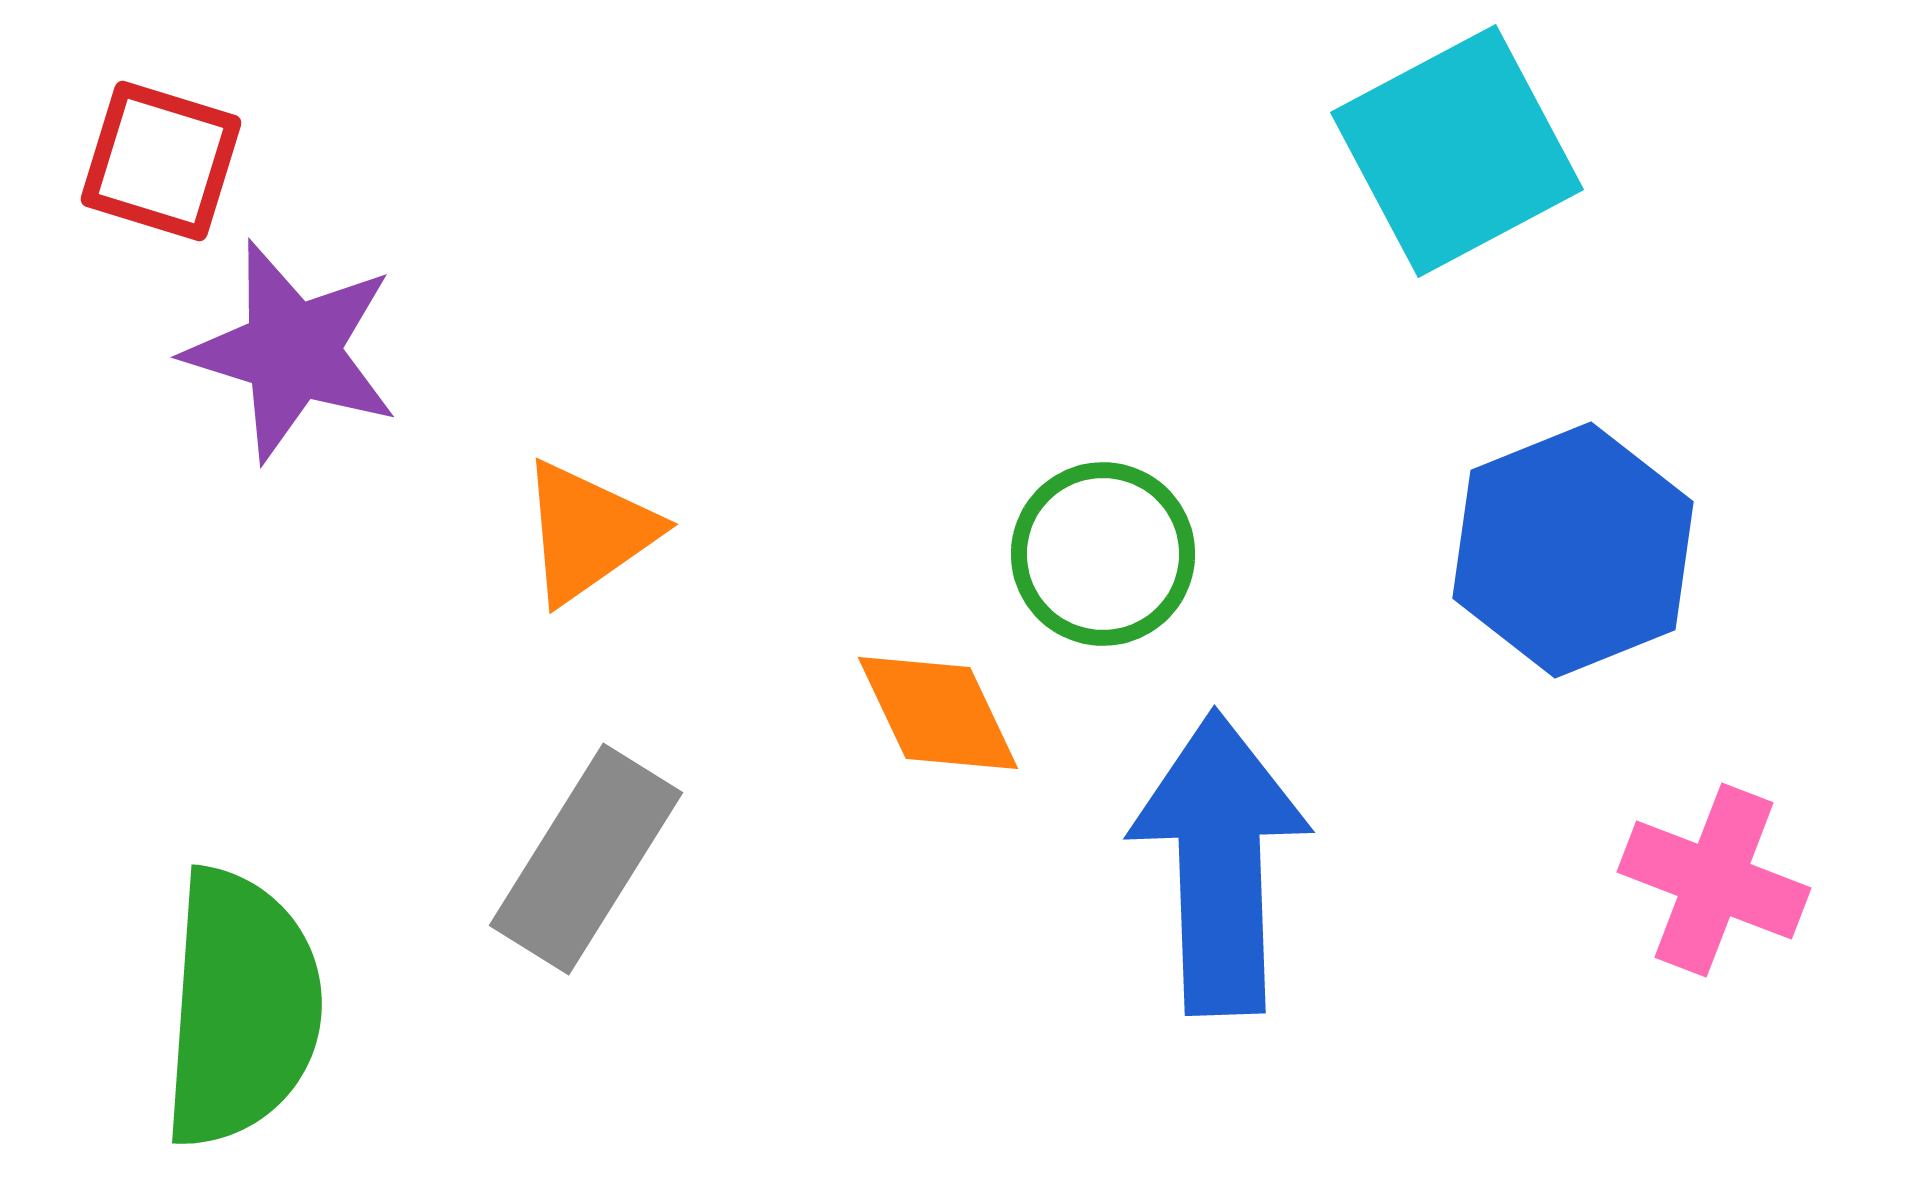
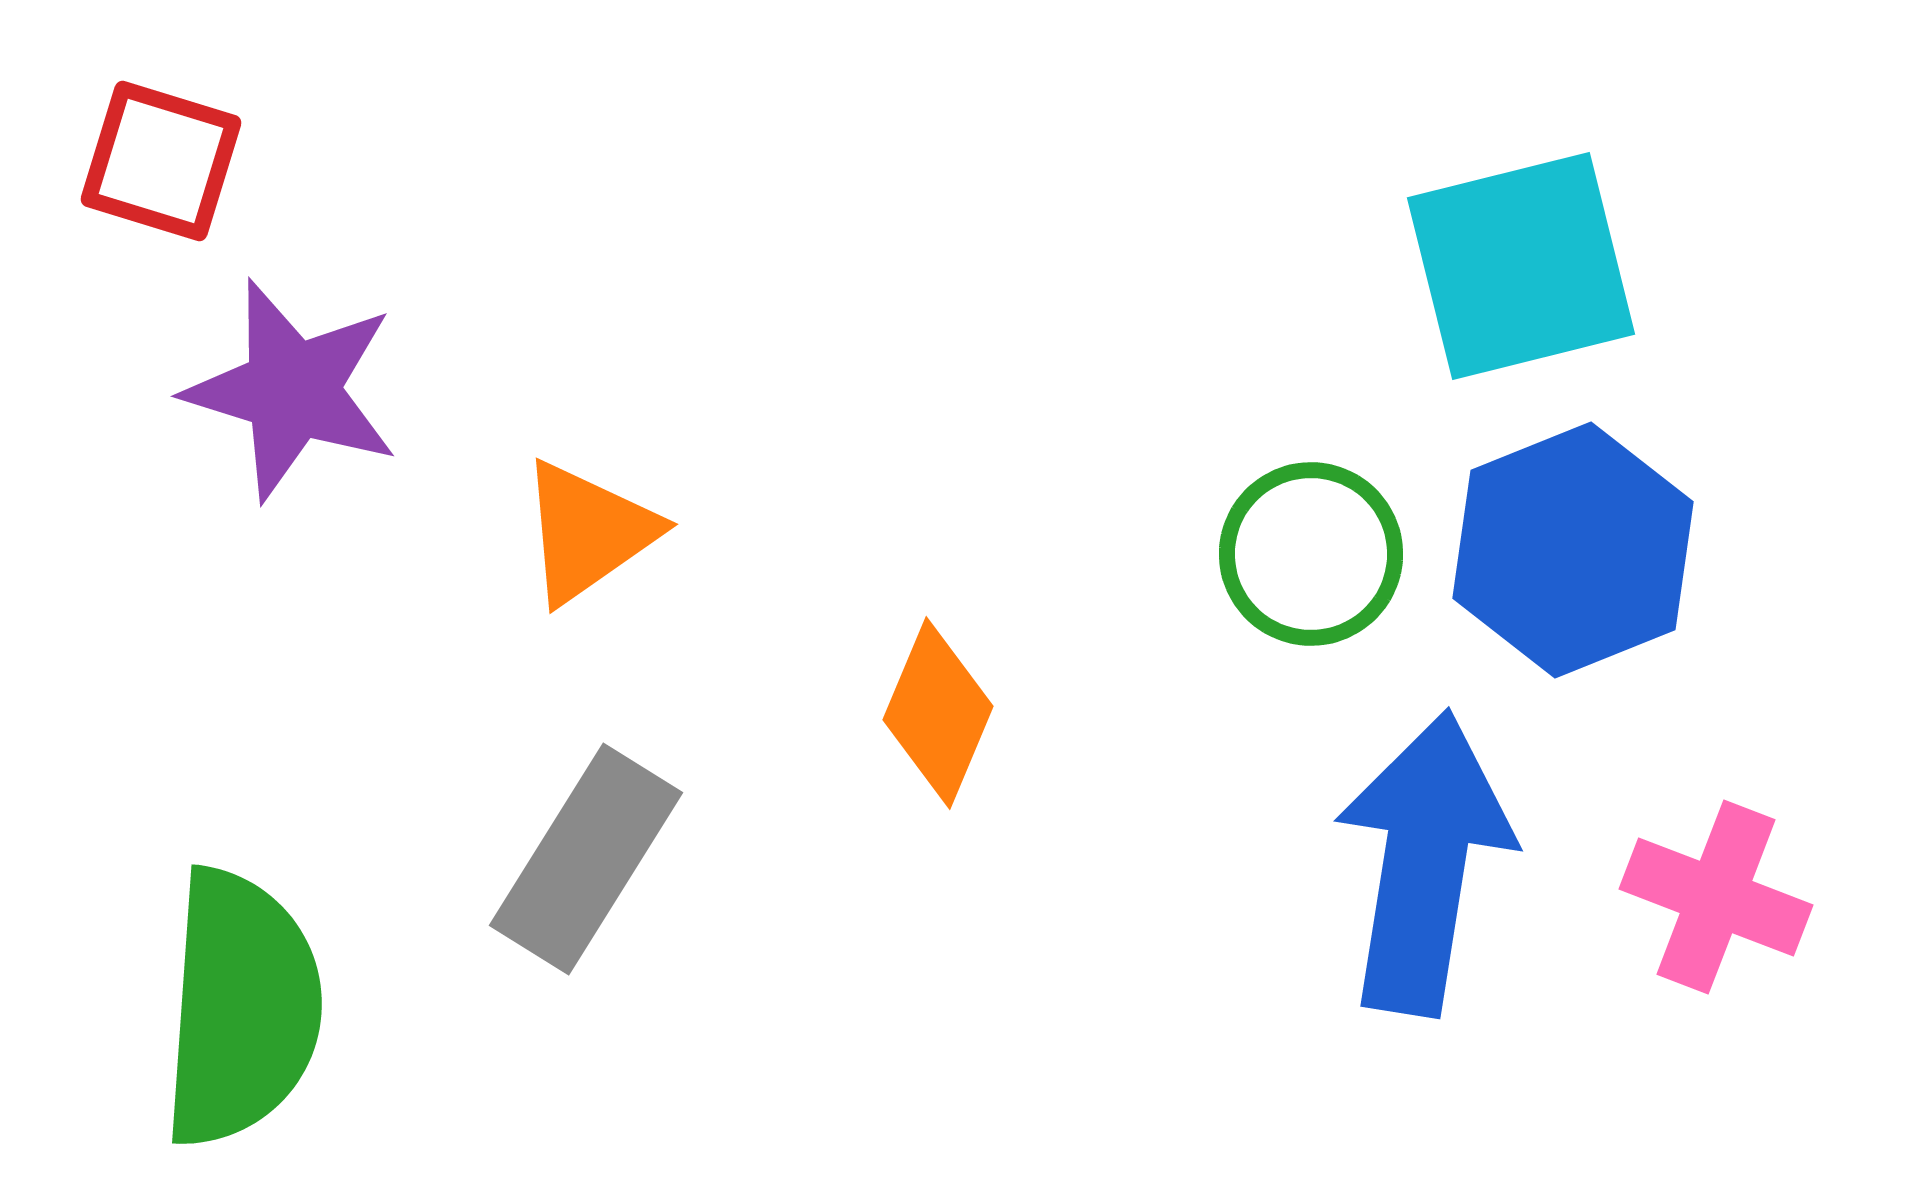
cyan square: moved 64 px right, 115 px down; rotated 14 degrees clockwise
purple star: moved 39 px down
green circle: moved 208 px right
orange diamond: rotated 48 degrees clockwise
blue arrow: moved 204 px right; rotated 11 degrees clockwise
pink cross: moved 2 px right, 17 px down
